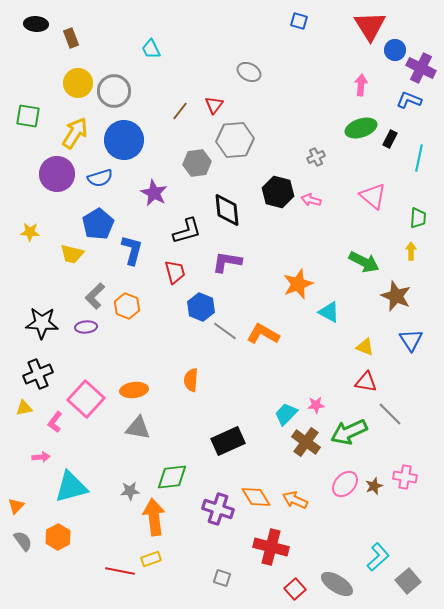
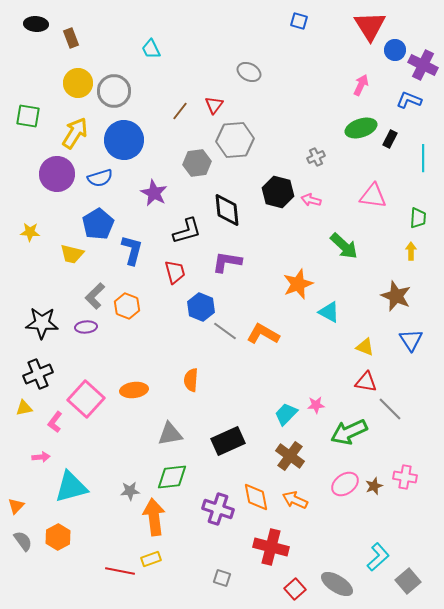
purple cross at (421, 68): moved 2 px right, 3 px up
pink arrow at (361, 85): rotated 20 degrees clockwise
cyan line at (419, 158): moved 4 px right; rotated 12 degrees counterclockwise
pink triangle at (373, 196): rotated 32 degrees counterclockwise
green arrow at (364, 262): moved 20 px left, 16 px up; rotated 16 degrees clockwise
gray line at (390, 414): moved 5 px up
gray triangle at (138, 428): moved 32 px right, 6 px down; rotated 20 degrees counterclockwise
brown cross at (306, 442): moved 16 px left, 14 px down
pink ellipse at (345, 484): rotated 12 degrees clockwise
orange diamond at (256, 497): rotated 20 degrees clockwise
